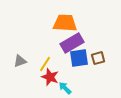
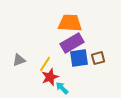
orange trapezoid: moved 5 px right
gray triangle: moved 1 px left, 1 px up
red star: rotated 30 degrees clockwise
cyan arrow: moved 3 px left
